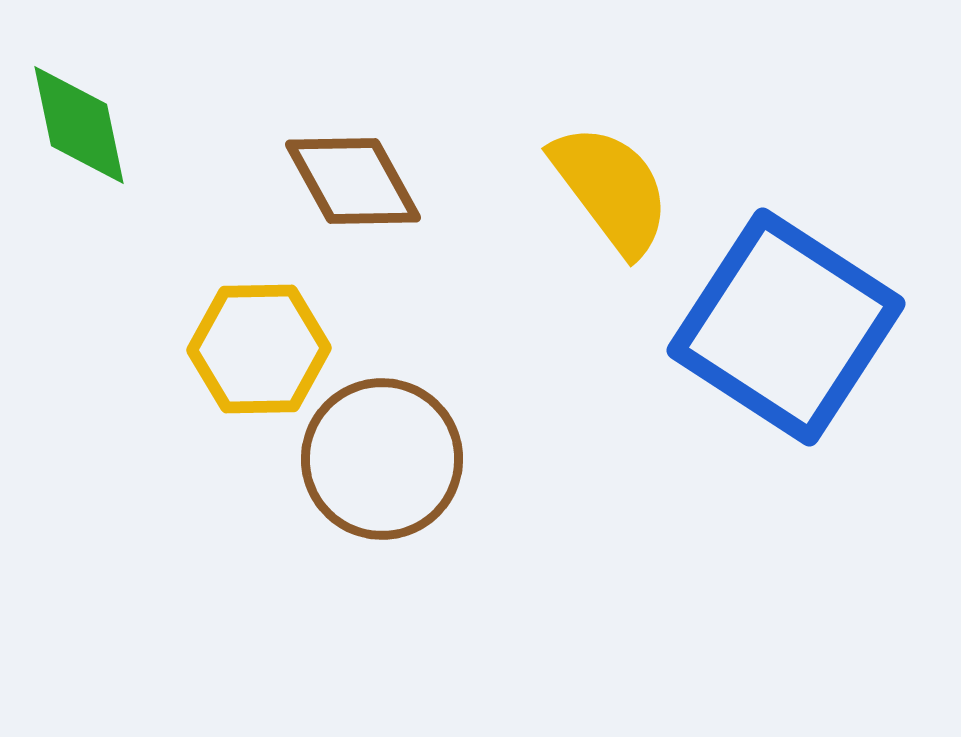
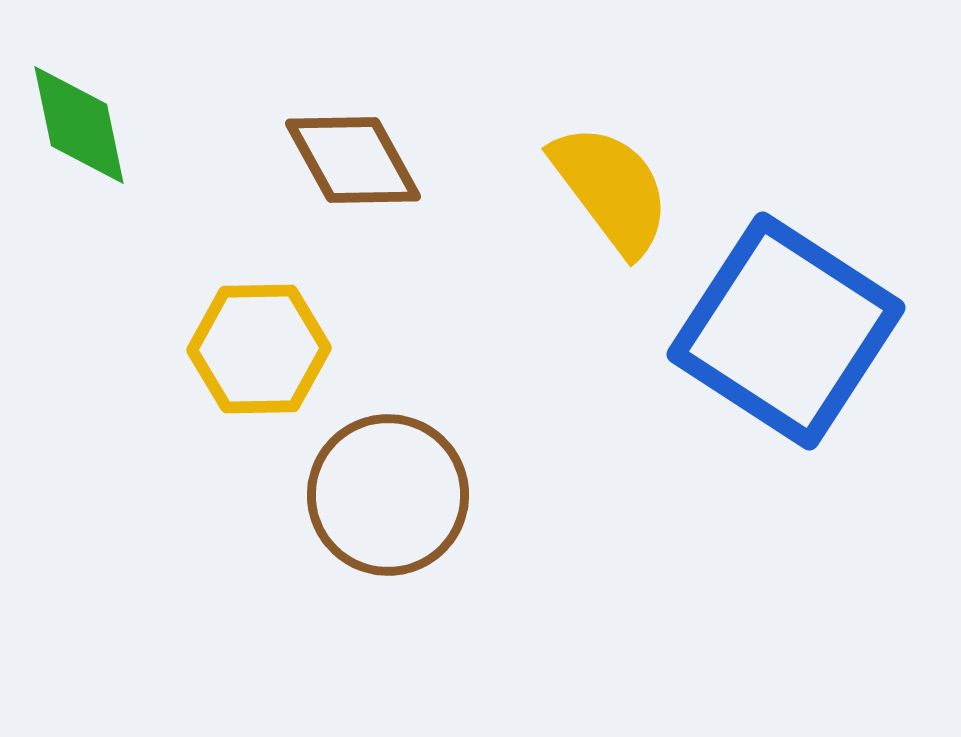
brown diamond: moved 21 px up
blue square: moved 4 px down
brown circle: moved 6 px right, 36 px down
